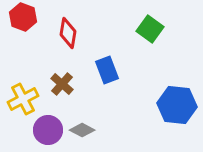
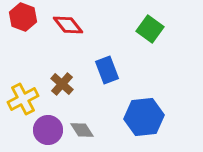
red diamond: moved 8 px up; rotated 48 degrees counterclockwise
blue hexagon: moved 33 px left, 12 px down; rotated 12 degrees counterclockwise
gray diamond: rotated 30 degrees clockwise
